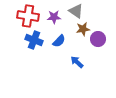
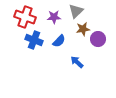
gray triangle: rotated 42 degrees clockwise
red cross: moved 3 px left, 1 px down; rotated 10 degrees clockwise
